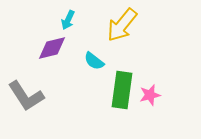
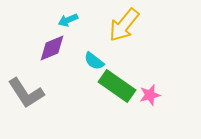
cyan arrow: rotated 42 degrees clockwise
yellow arrow: moved 2 px right
purple diamond: rotated 8 degrees counterclockwise
green rectangle: moved 5 px left, 4 px up; rotated 63 degrees counterclockwise
gray L-shape: moved 3 px up
